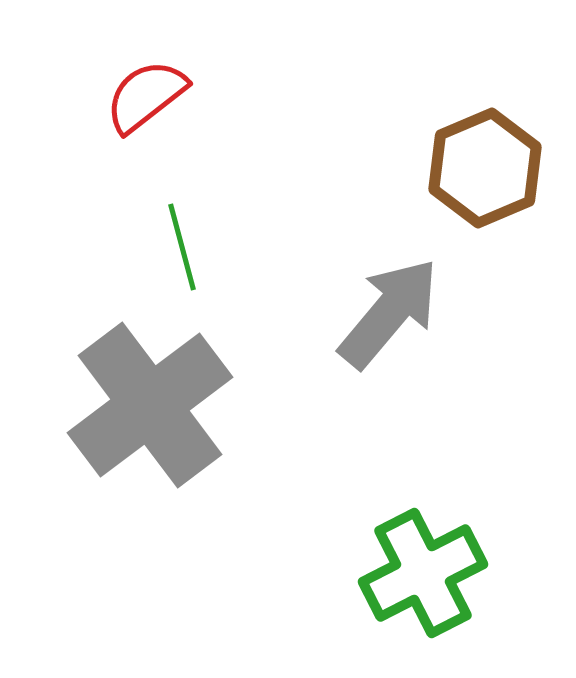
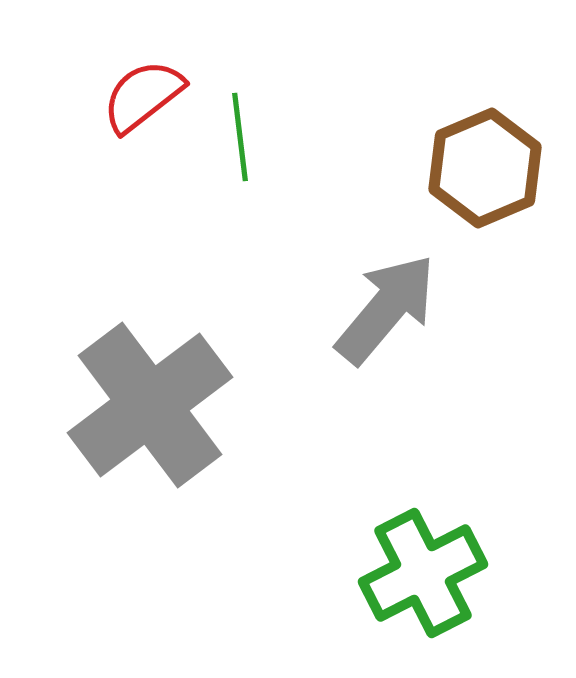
red semicircle: moved 3 px left
green line: moved 58 px right, 110 px up; rotated 8 degrees clockwise
gray arrow: moved 3 px left, 4 px up
